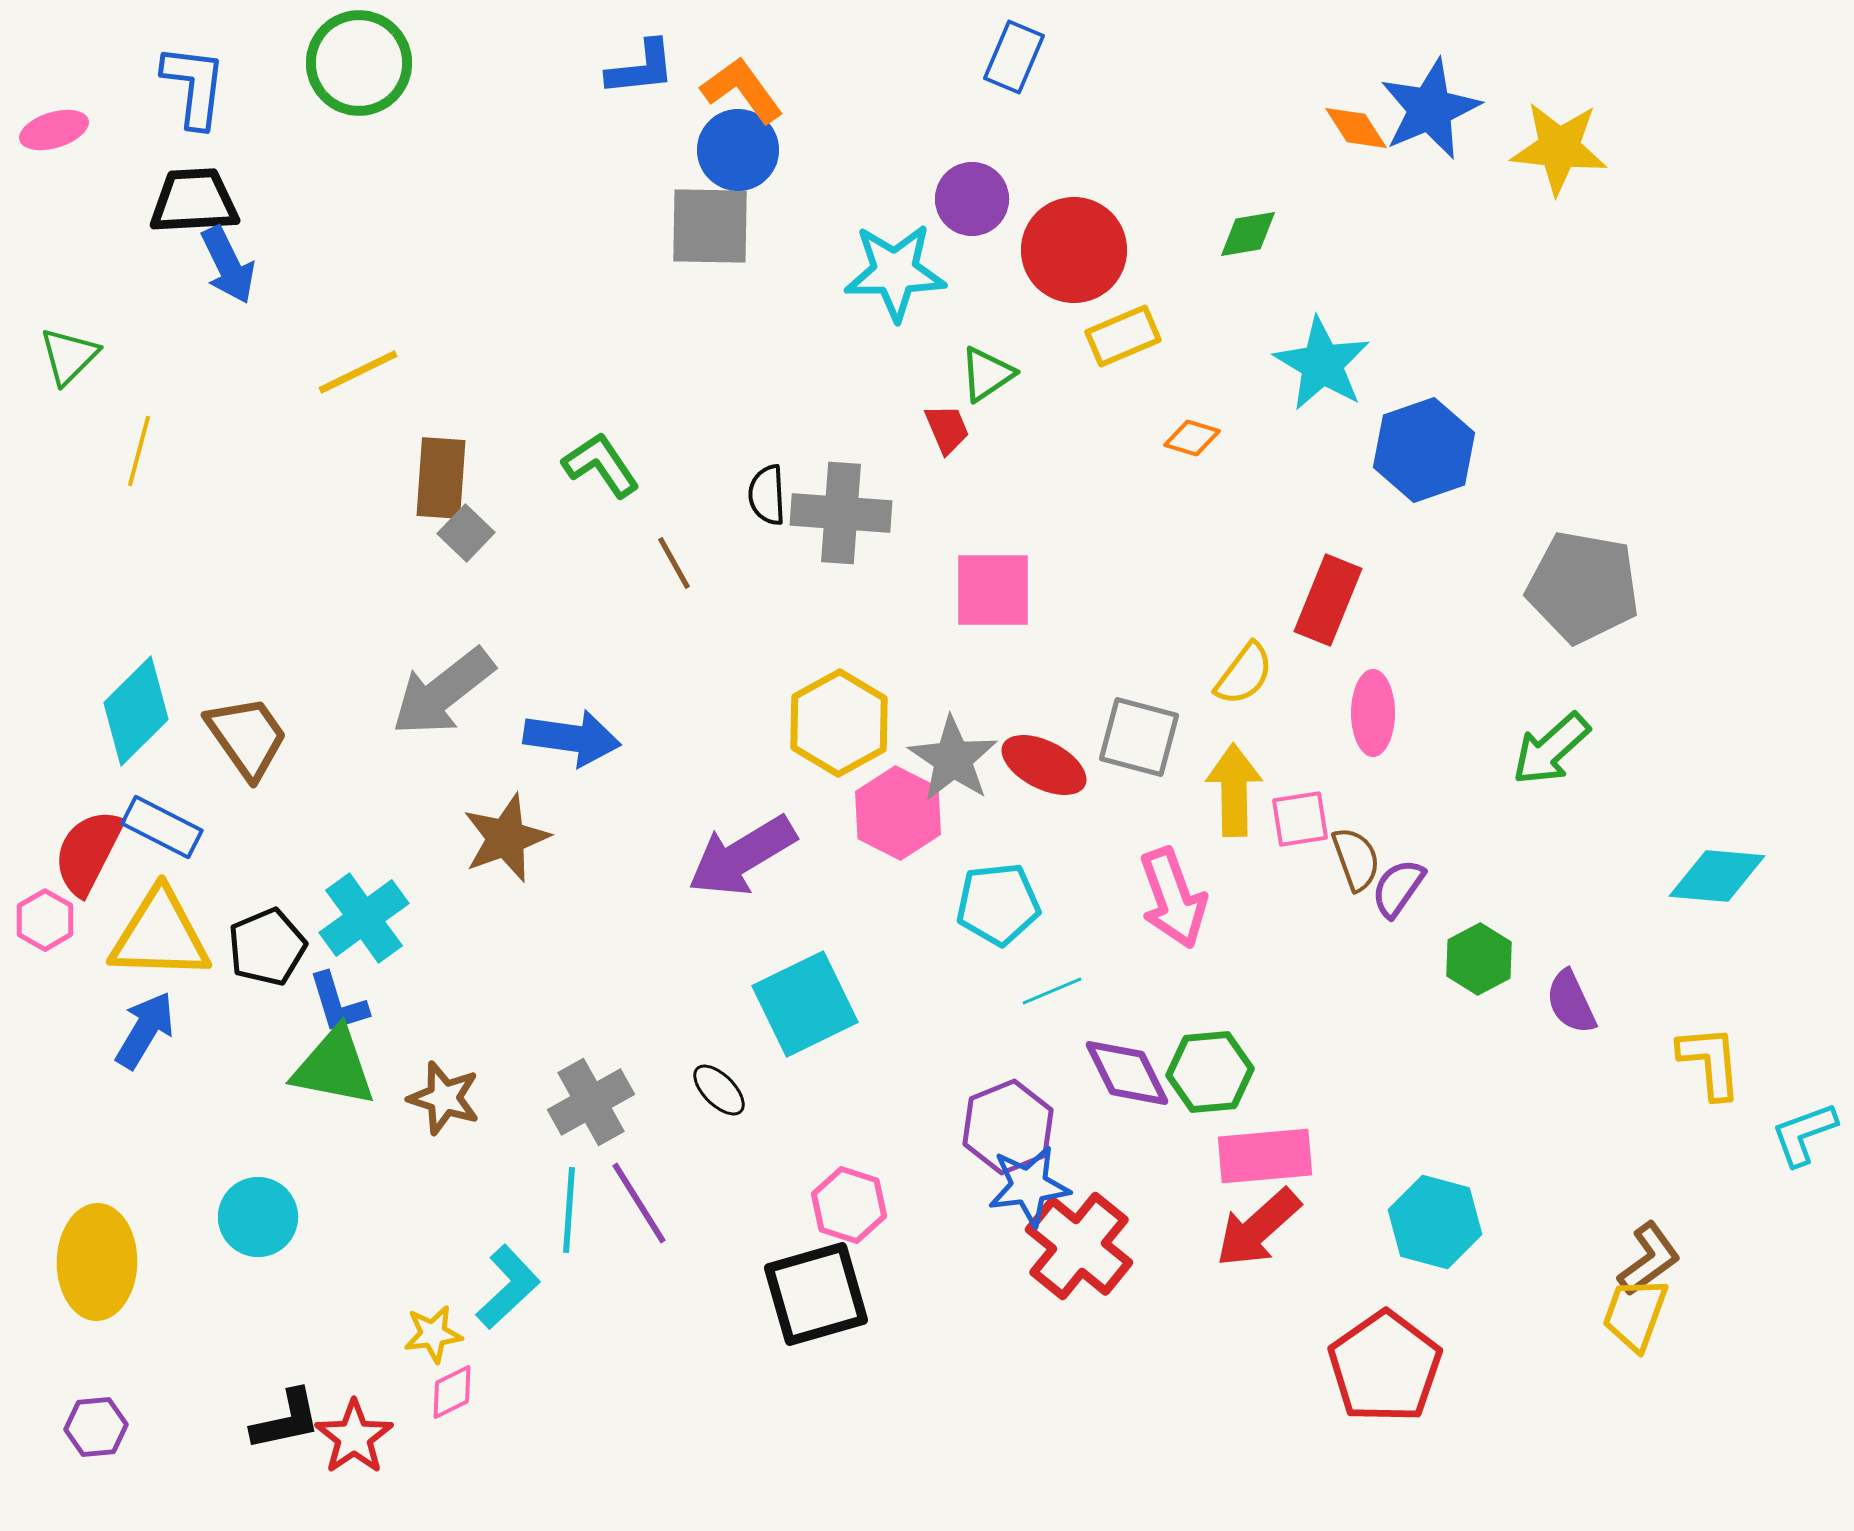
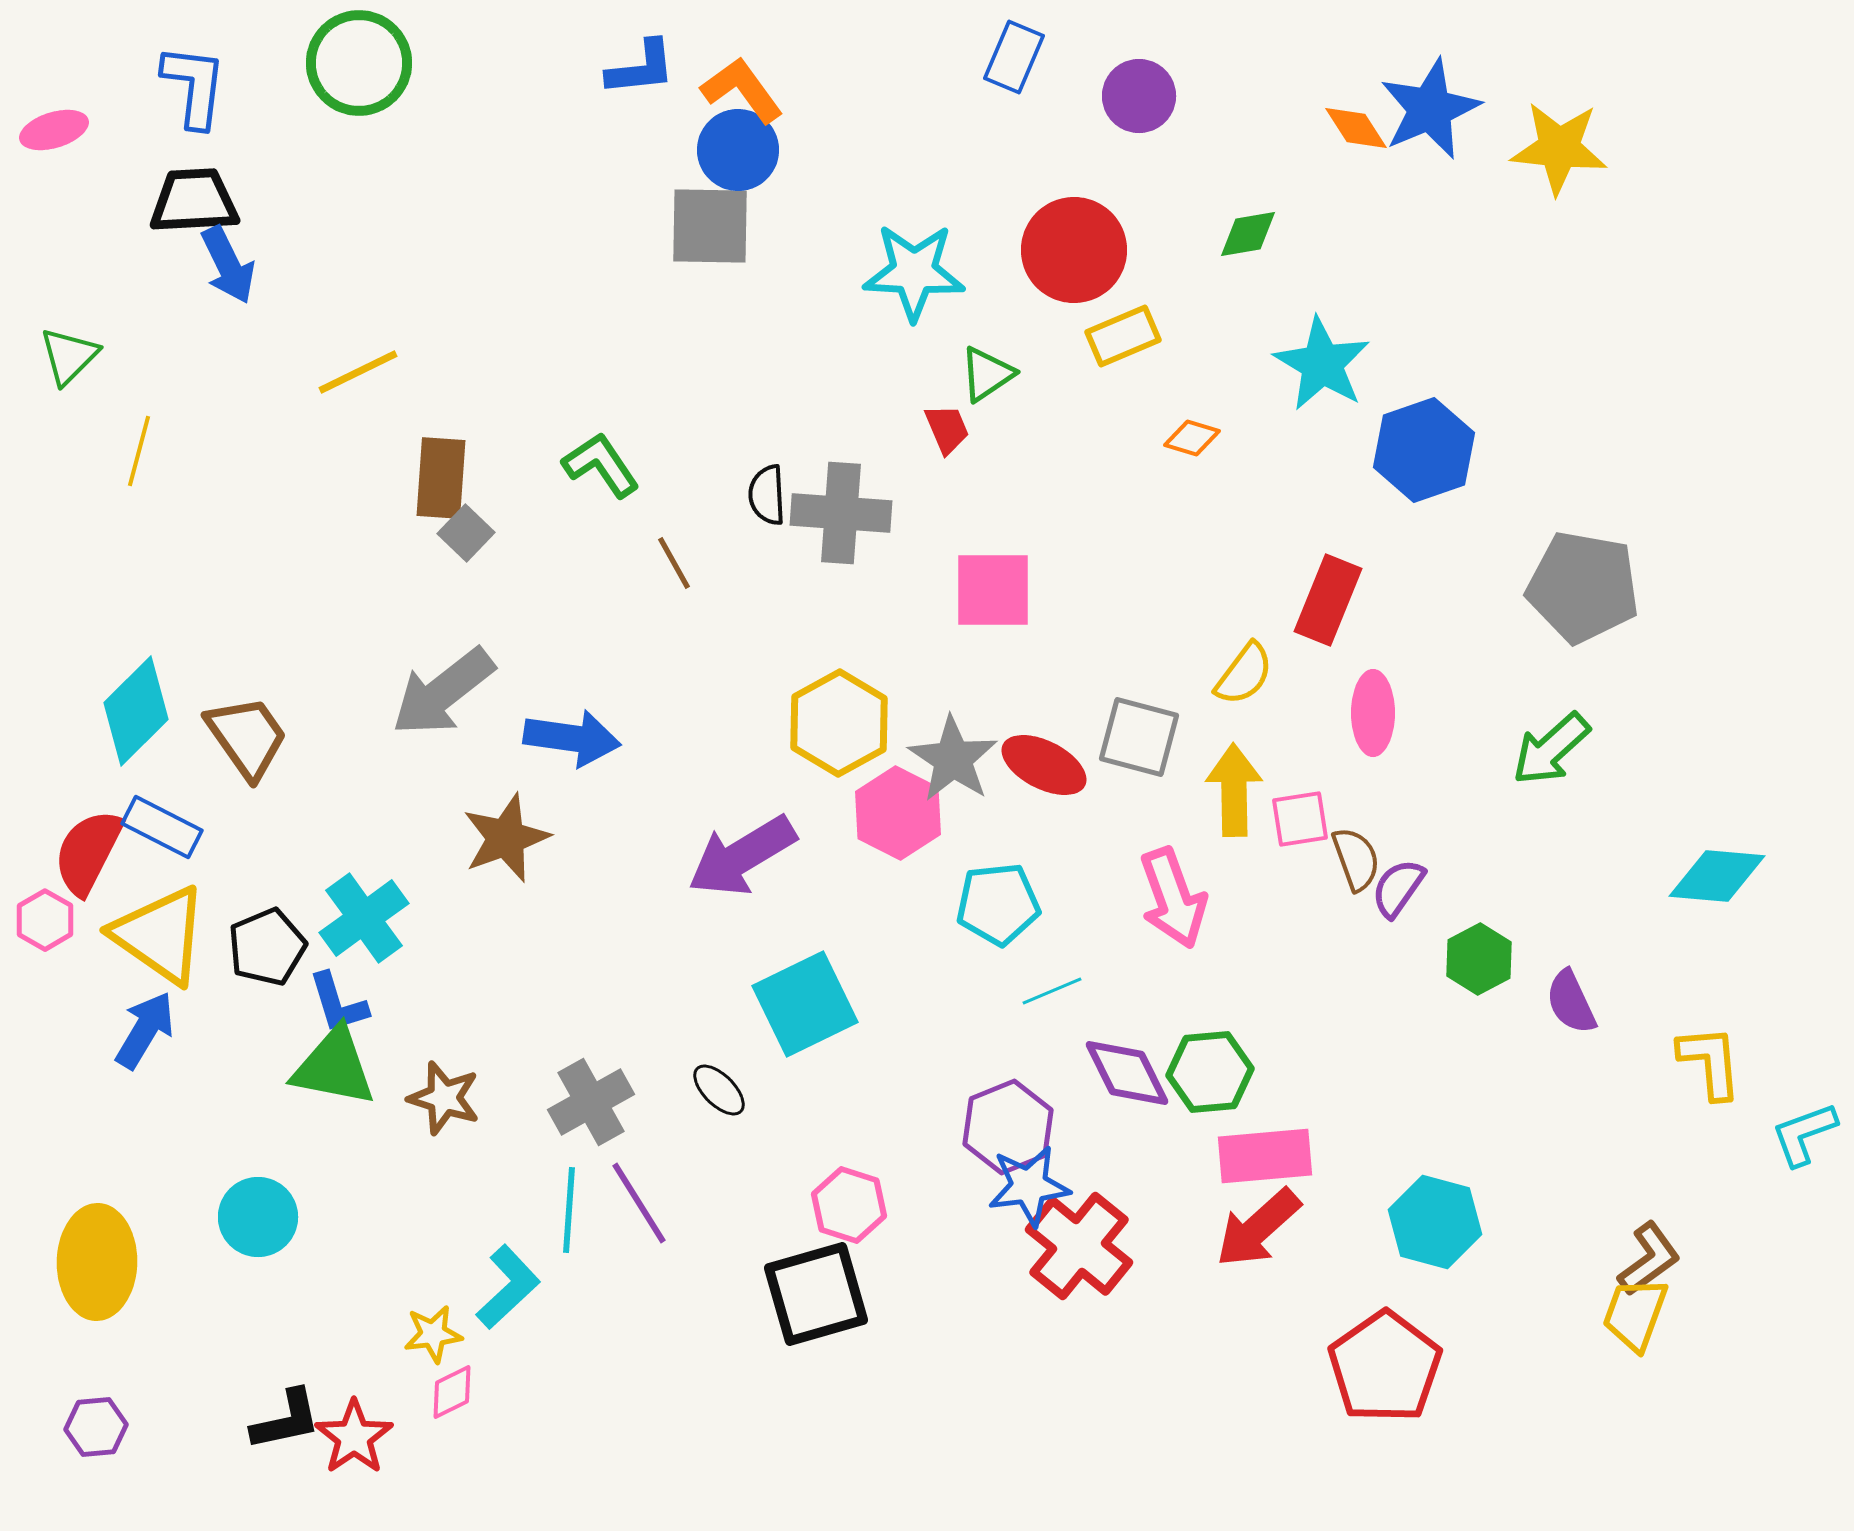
purple circle at (972, 199): moved 167 px right, 103 px up
cyan star at (895, 272): moved 19 px right; rotated 4 degrees clockwise
yellow triangle at (160, 935): rotated 33 degrees clockwise
